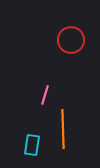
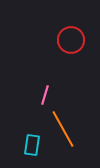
orange line: rotated 27 degrees counterclockwise
